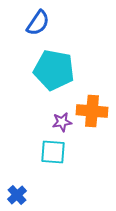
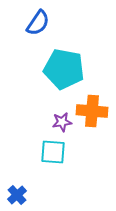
cyan pentagon: moved 10 px right, 1 px up
